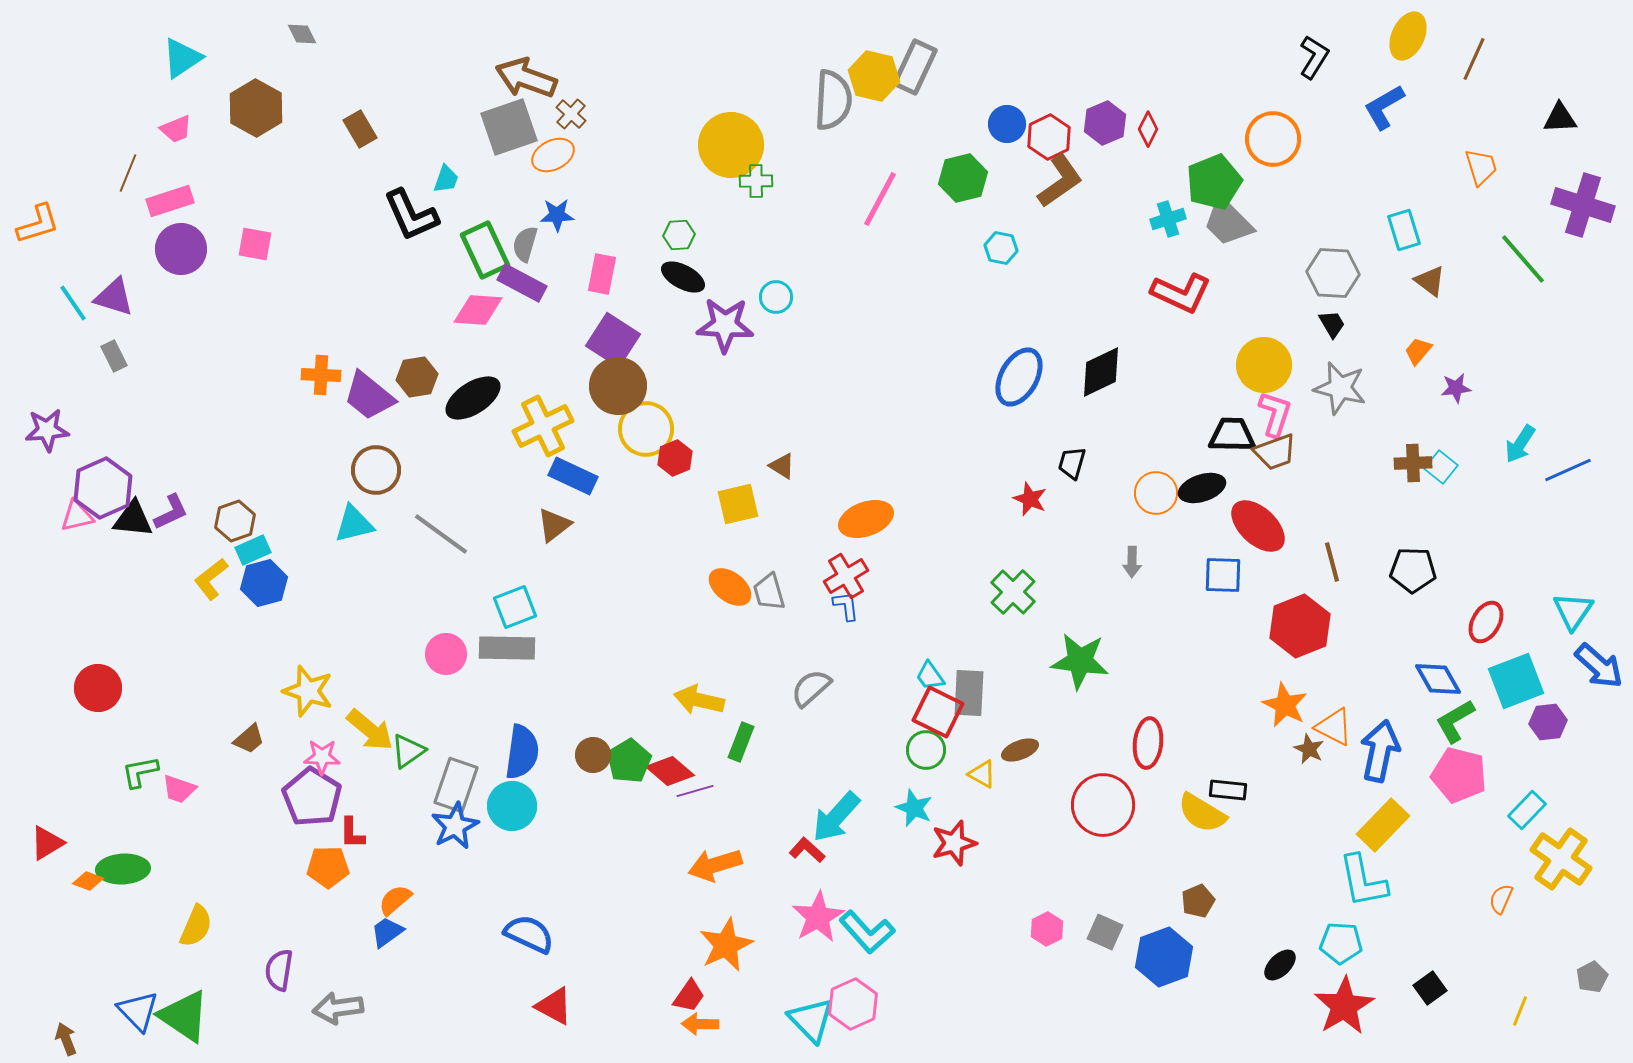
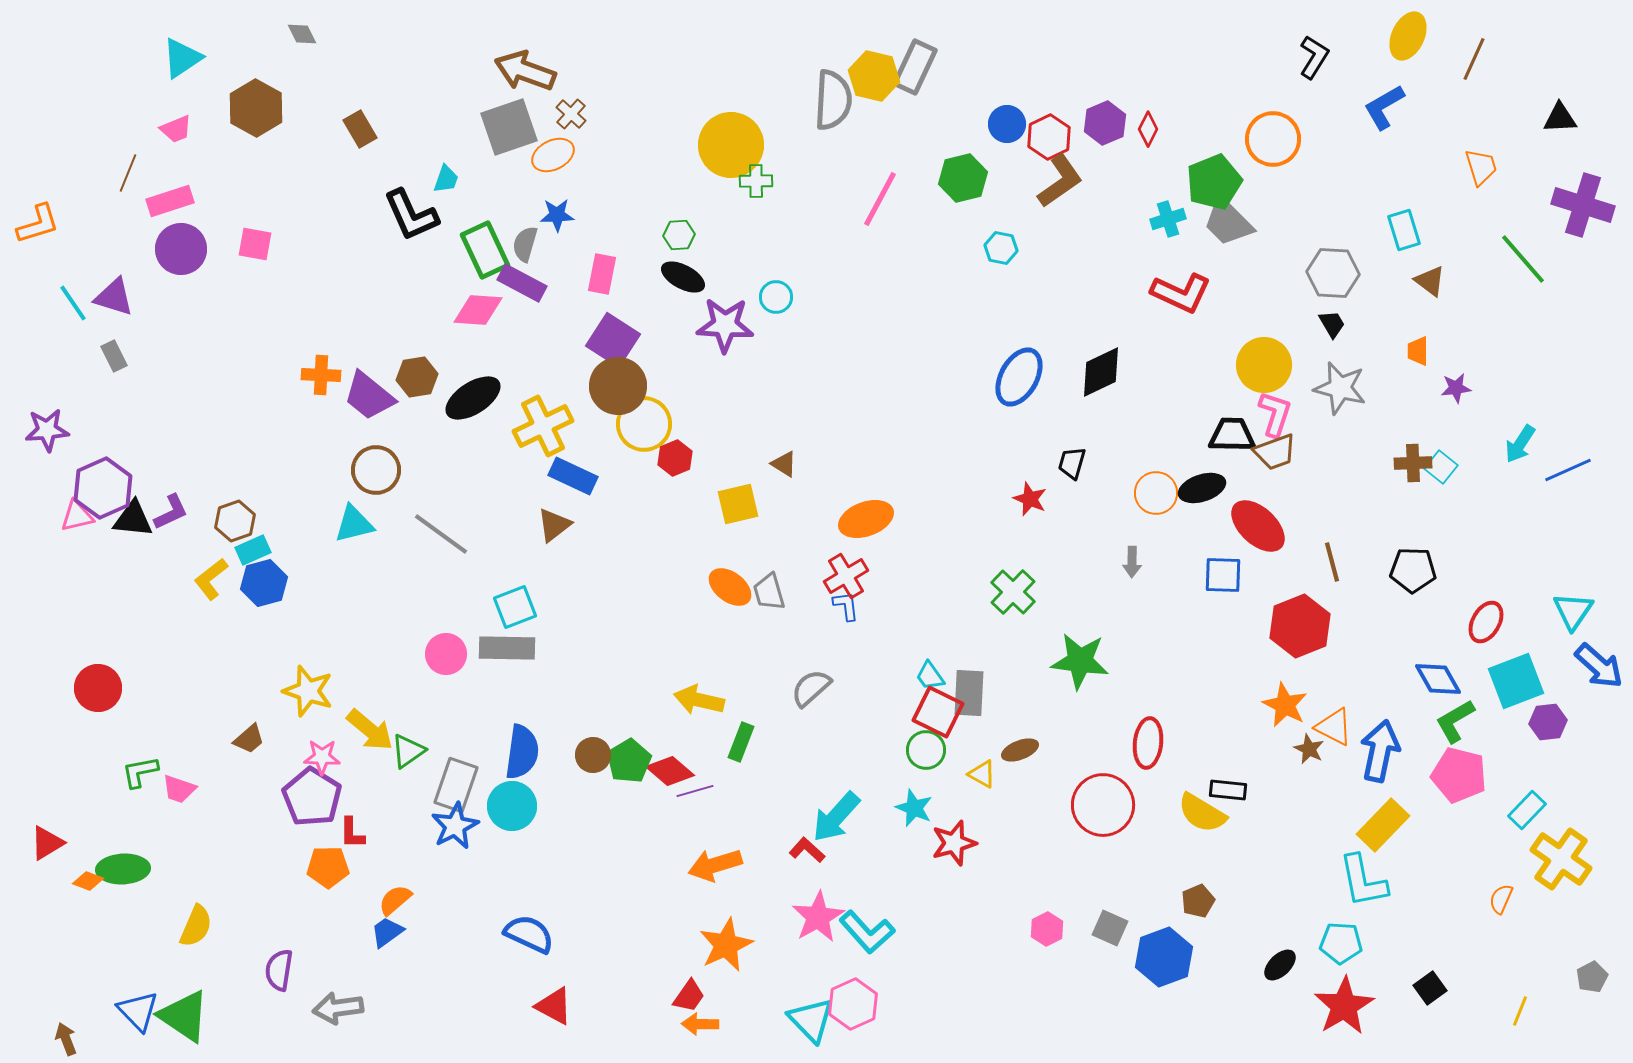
brown arrow at (526, 78): moved 1 px left, 7 px up
orange trapezoid at (1418, 351): rotated 40 degrees counterclockwise
yellow circle at (646, 429): moved 2 px left, 5 px up
brown triangle at (782, 466): moved 2 px right, 2 px up
gray square at (1105, 932): moved 5 px right, 4 px up
